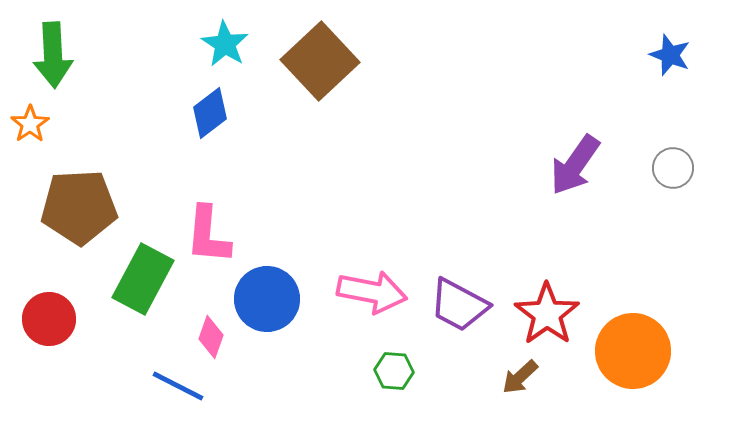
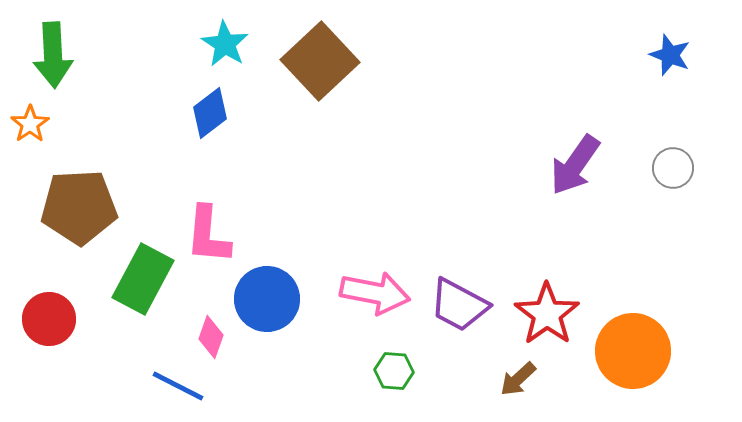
pink arrow: moved 3 px right, 1 px down
brown arrow: moved 2 px left, 2 px down
